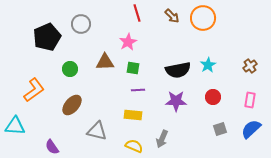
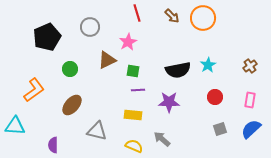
gray circle: moved 9 px right, 3 px down
brown triangle: moved 2 px right, 2 px up; rotated 24 degrees counterclockwise
green square: moved 3 px down
red circle: moved 2 px right
purple star: moved 7 px left, 1 px down
gray arrow: rotated 108 degrees clockwise
purple semicircle: moved 1 px right, 2 px up; rotated 35 degrees clockwise
